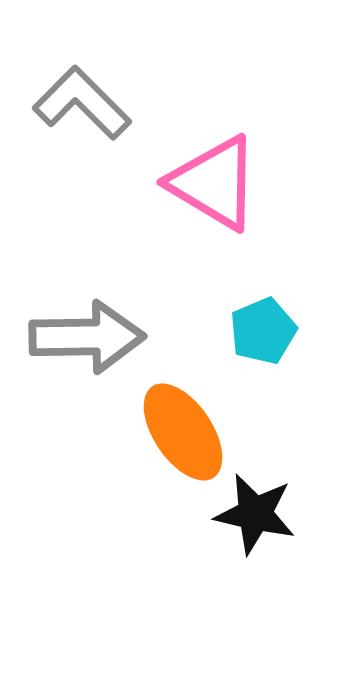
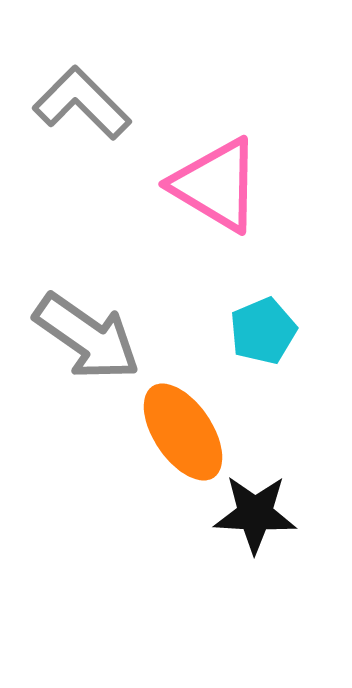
pink triangle: moved 2 px right, 2 px down
gray arrow: rotated 36 degrees clockwise
black star: rotated 10 degrees counterclockwise
